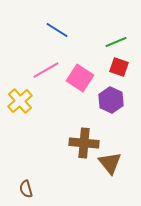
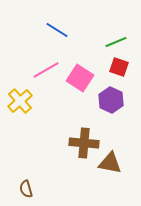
brown triangle: rotated 40 degrees counterclockwise
